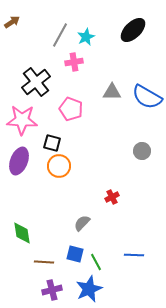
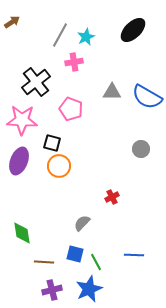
gray circle: moved 1 px left, 2 px up
